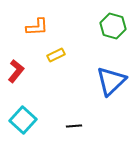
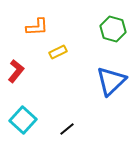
green hexagon: moved 3 px down
yellow rectangle: moved 2 px right, 3 px up
black line: moved 7 px left, 3 px down; rotated 35 degrees counterclockwise
